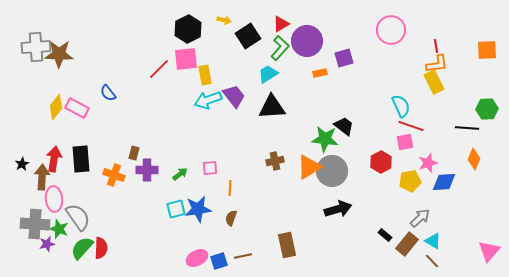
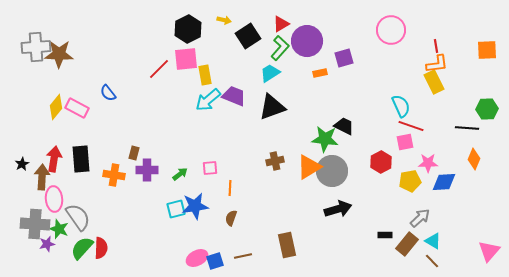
cyan trapezoid at (268, 74): moved 2 px right, 1 px up
purple trapezoid at (234, 96): rotated 30 degrees counterclockwise
cyan arrow at (208, 100): rotated 20 degrees counterclockwise
black triangle at (272, 107): rotated 16 degrees counterclockwise
black trapezoid at (344, 126): rotated 10 degrees counterclockwise
pink star at (428, 163): rotated 18 degrees clockwise
orange cross at (114, 175): rotated 10 degrees counterclockwise
blue star at (198, 209): moved 3 px left, 3 px up
black rectangle at (385, 235): rotated 40 degrees counterclockwise
blue square at (219, 261): moved 4 px left
